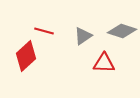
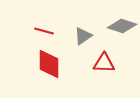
gray diamond: moved 5 px up
red diamond: moved 23 px right, 8 px down; rotated 48 degrees counterclockwise
